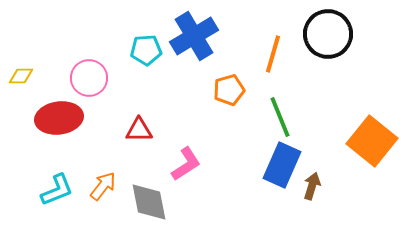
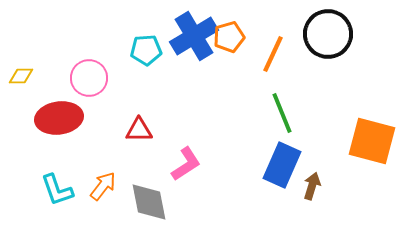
orange line: rotated 9 degrees clockwise
orange pentagon: moved 53 px up
green line: moved 2 px right, 4 px up
orange square: rotated 24 degrees counterclockwise
cyan L-shape: rotated 93 degrees clockwise
